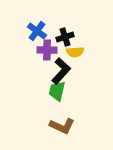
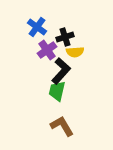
blue cross: moved 4 px up
purple cross: rotated 36 degrees counterclockwise
brown L-shape: rotated 145 degrees counterclockwise
